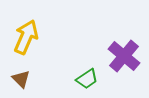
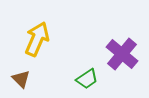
yellow arrow: moved 11 px right, 2 px down
purple cross: moved 2 px left, 2 px up
